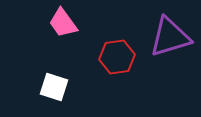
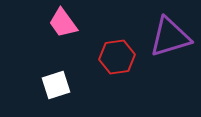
white square: moved 2 px right, 2 px up; rotated 36 degrees counterclockwise
